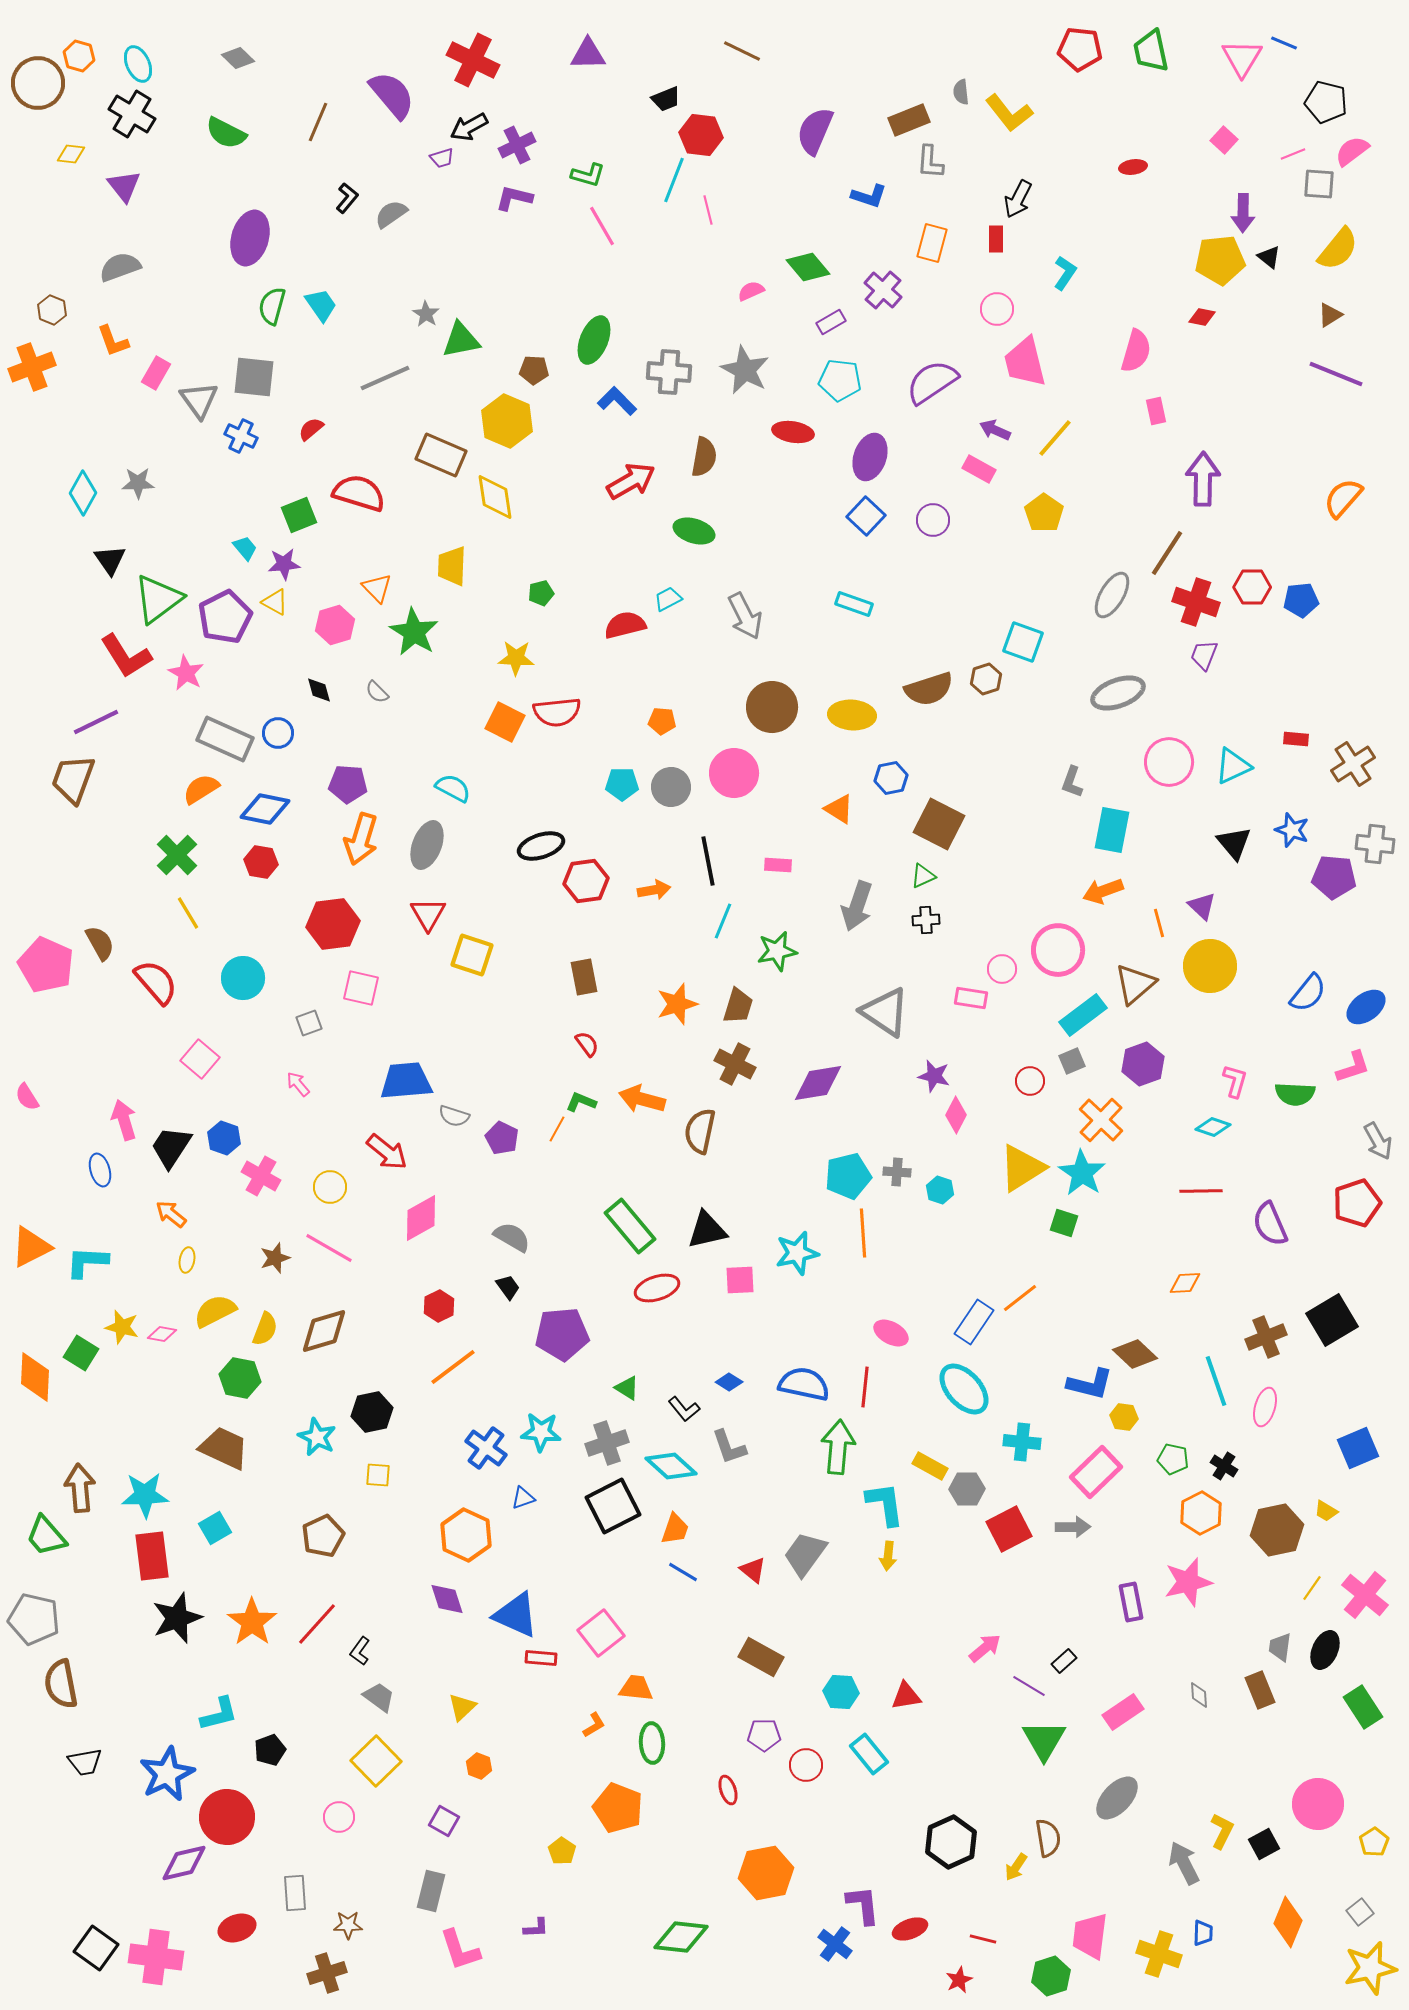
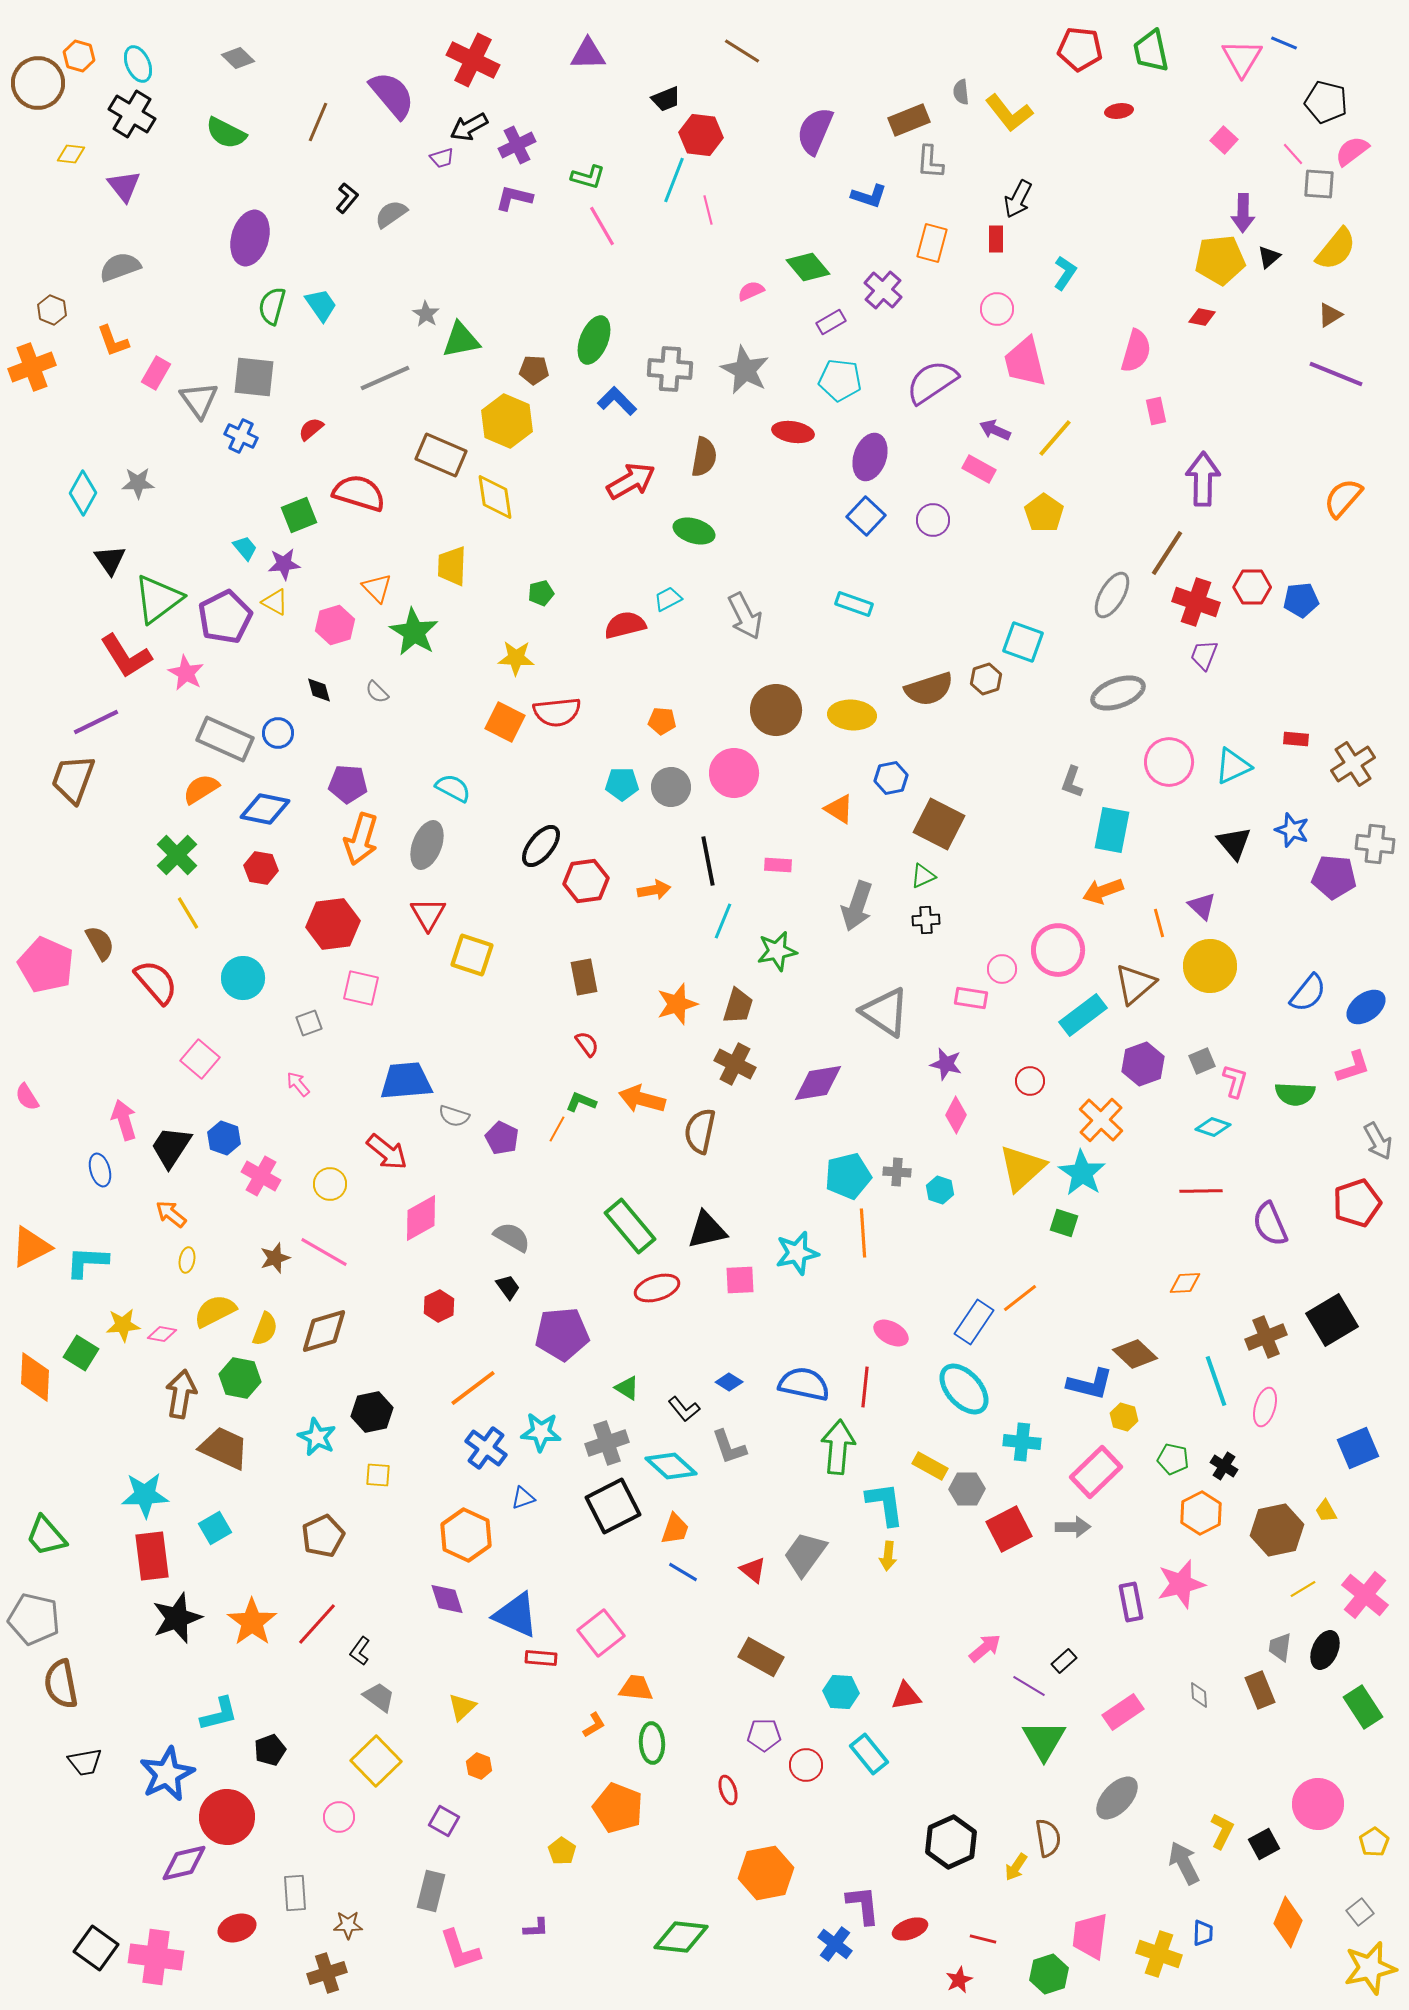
brown line at (742, 51): rotated 6 degrees clockwise
pink line at (1293, 154): rotated 70 degrees clockwise
red ellipse at (1133, 167): moved 14 px left, 56 px up
green L-shape at (588, 175): moved 2 px down
yellow semicircle at (1338, 249): moved 2 px left
black triangle at (1269, 257): rotated 40 degrees clockwise
gray cross at (669, 372): moved 1 px right, 3 px up
brown circle at (772, 707): moved 4 px right, 3 px down
black ellipse at (541, 846): rotated 33 degrees counterclockwise
red hexagon at (261, 862): moved 6 px down
gray square at (1072, 1061): moved 130 px right
purple star at (934, 1076): moved 12 px right, 12 px up
yellow triangle at (1022, 1168): rotated 10 degrees counterclockwise
yellow circle at (330, 1187): moved 3 px up
pink line at (329, 1248): moved 5 px left, 4 px down
yellow star at (122, 1327): moved 1 px right, 2 px up; rotated 20 degrees counterclockwise
orange line at (453, 1367): moved 20 px right, 21 px down
yellow hexagon at (1124, 1417): rotated 8 degrees clockwise
brown arrow at (80, 1488): moved 101 px right, 94 px up; rotated 15 degrees clockwise
yellow trapezoid at (1326, 1511): rotated 30 degrees clockwise
pink star at (1188, 1582): moved 7 px left, 2 px down
yellow line at (1312, 1588): moved 9 px left, 1 px down; rotated 24 degrees clockwise
green hexagon at (1051, 1976): moved 2 px left, 2 px up
